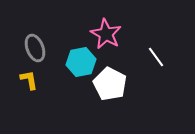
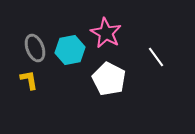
pink star: moved 1 px up
cyan hexagon: moved 11 px left, 12 px up
white pentagon: moved 1 px left, 5 px up
